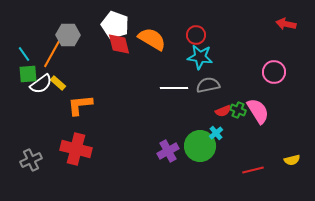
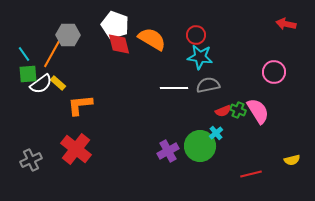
red cross: rotated 24 degrees clockwise
red line: moved 2 px left, 4 px down
